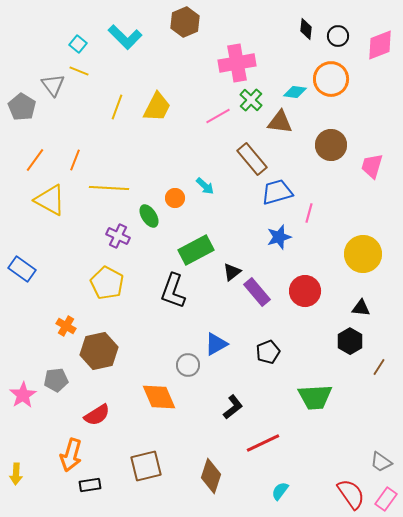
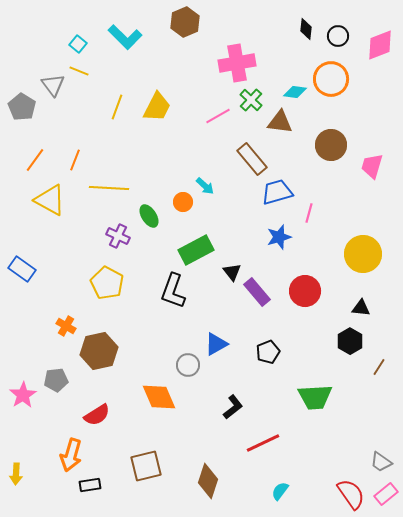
orange circle at (175, 198): moved 8 px right, 4 px down
black triangle at (232, 272): rotated 30 degrees counterclockwise
brown diamond at (211, 476): moved 3 px left, 5 px down
pink rectangle at (386, 499): moved 5 px up; rotated 15 degrees clockwise
